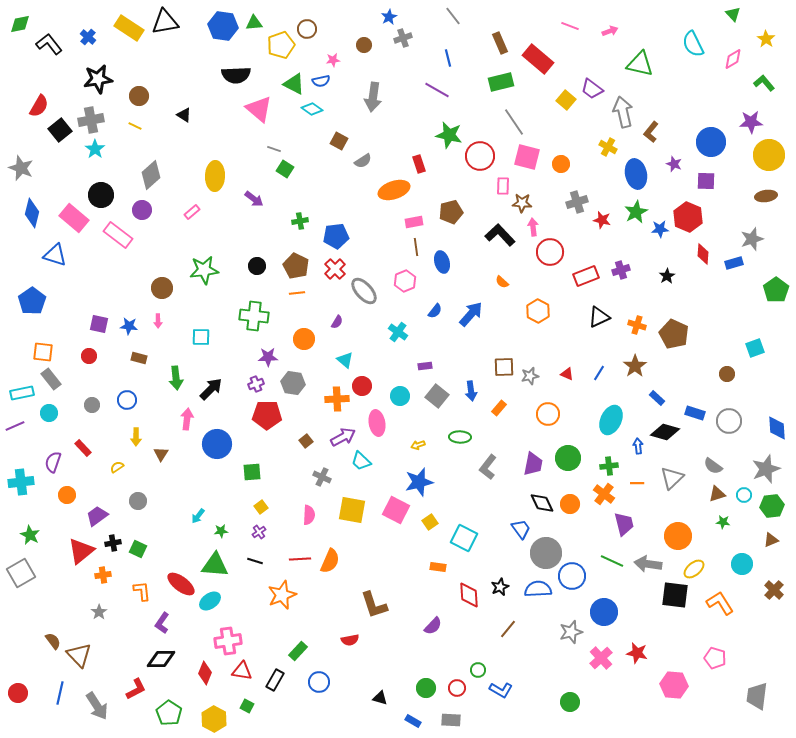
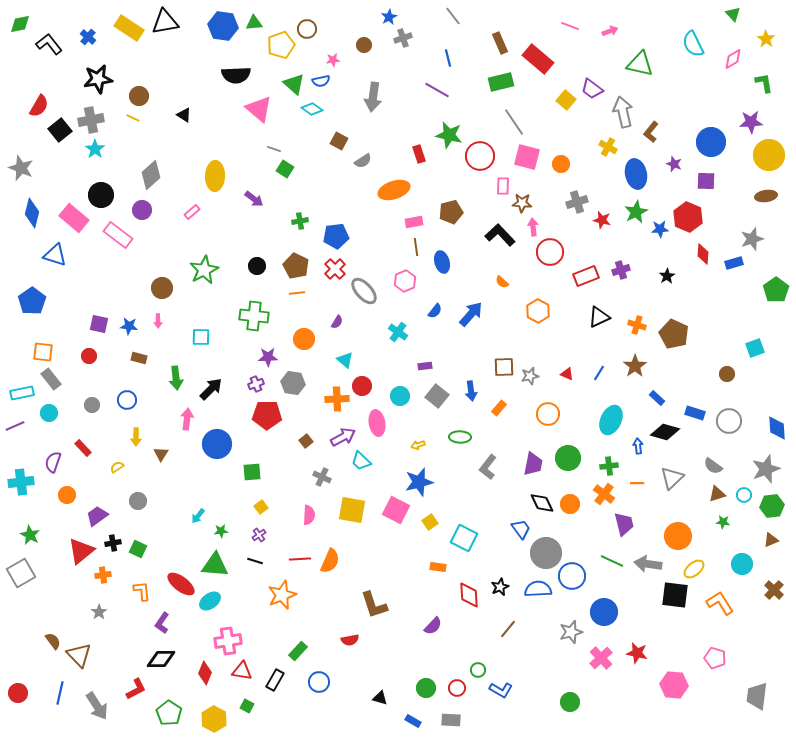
green L-shape at (764, 83): rotated 30 degrees clockwise
green triangle at (294, 84): rotated 15 degrees clockwise
yellow line at (135, 126): moved 2 px left, 8 px up
red rectangle at (419, 164): moved 10 px up
green star at (204, 270): rotated 20 degrees counterclockwise
purple cross at (259, 532): moved 3 px down
